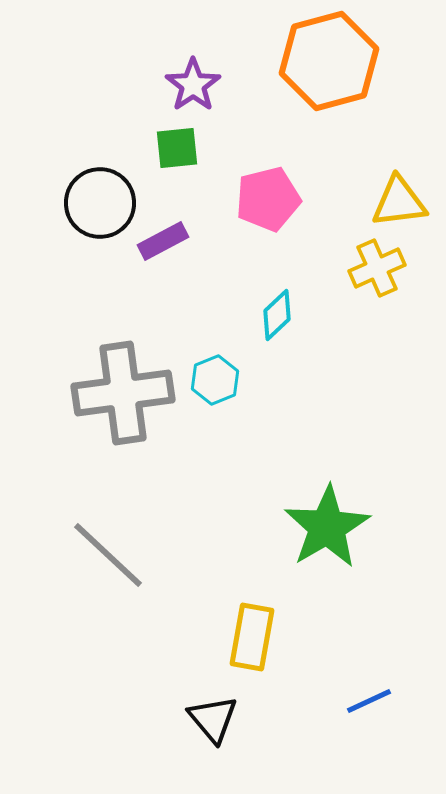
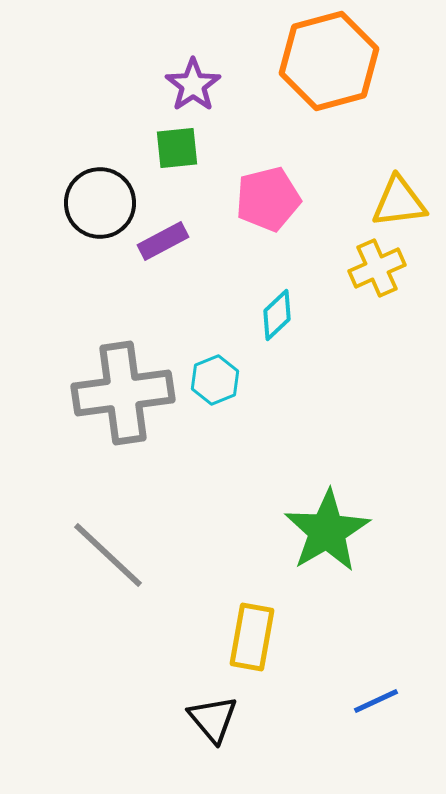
green star: moved 4 px down
blue line: moved 7 px right
